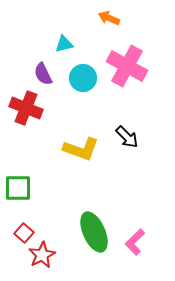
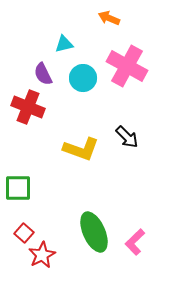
red cross: moved 2 px right, 1 px up
